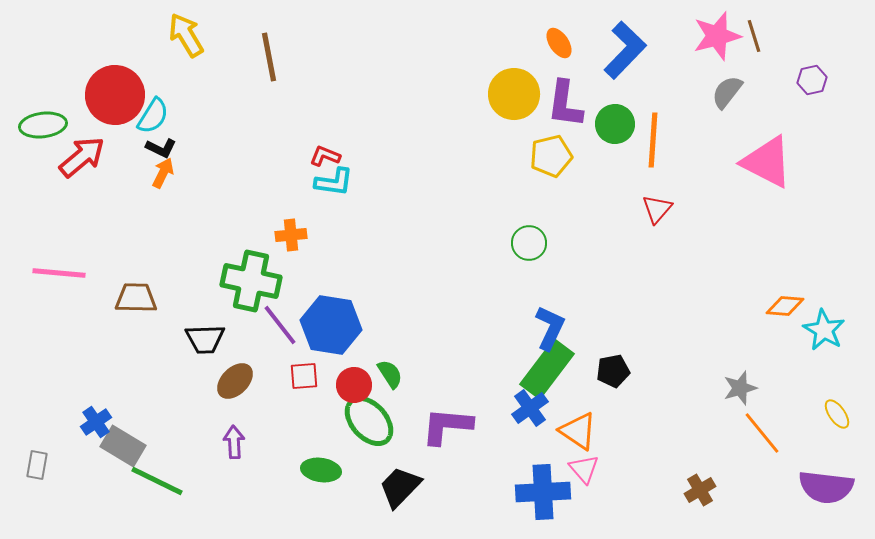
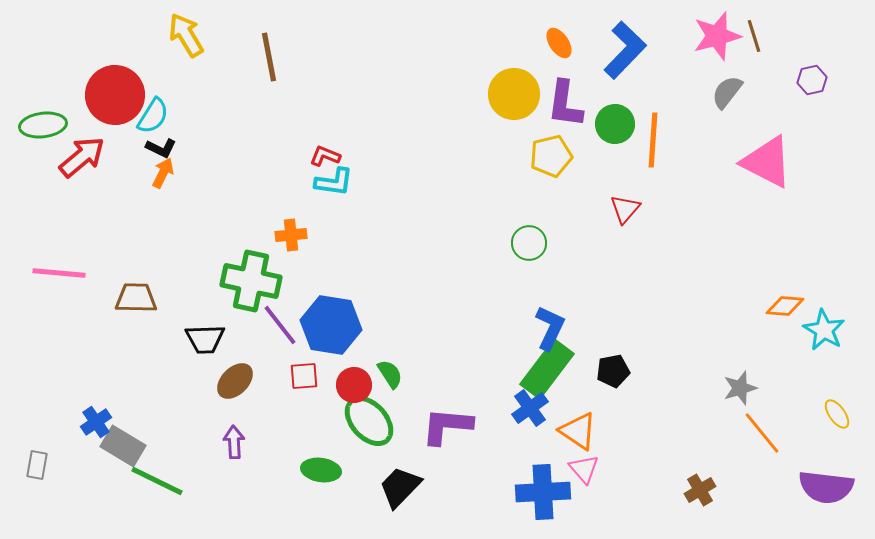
red triangle at (657, 209): moved 32 px left
